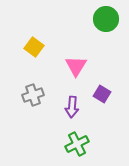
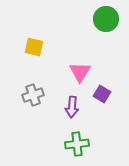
yellow square: rotated 24 degrees counterclockwise
pink triangle: moved 4 px right, 6 px down
green cross: rotated 20 degrees clockwise
